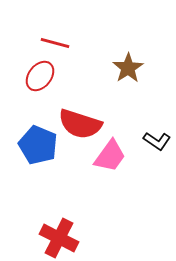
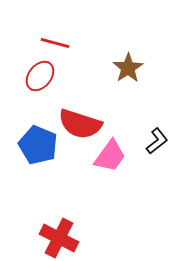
black L-shape: rotated 72 degrees counterclockwise
